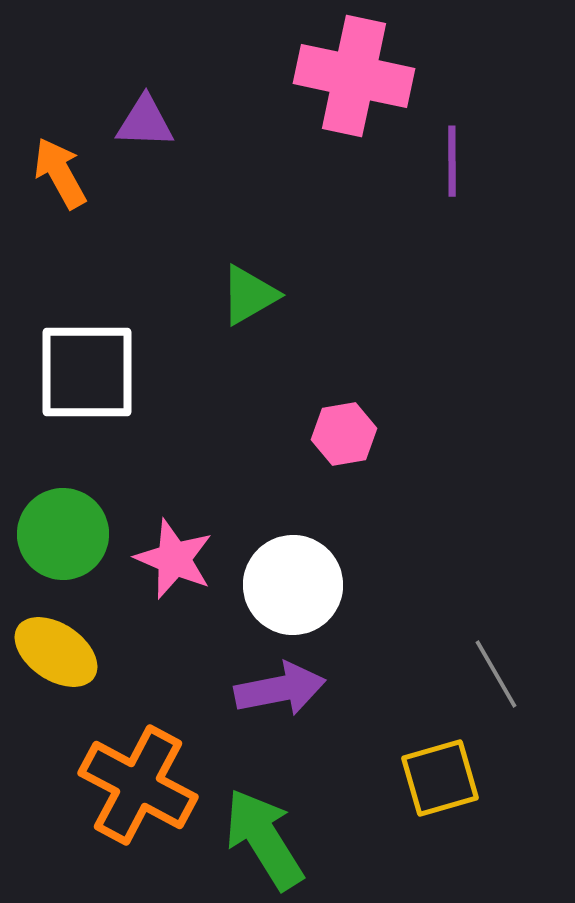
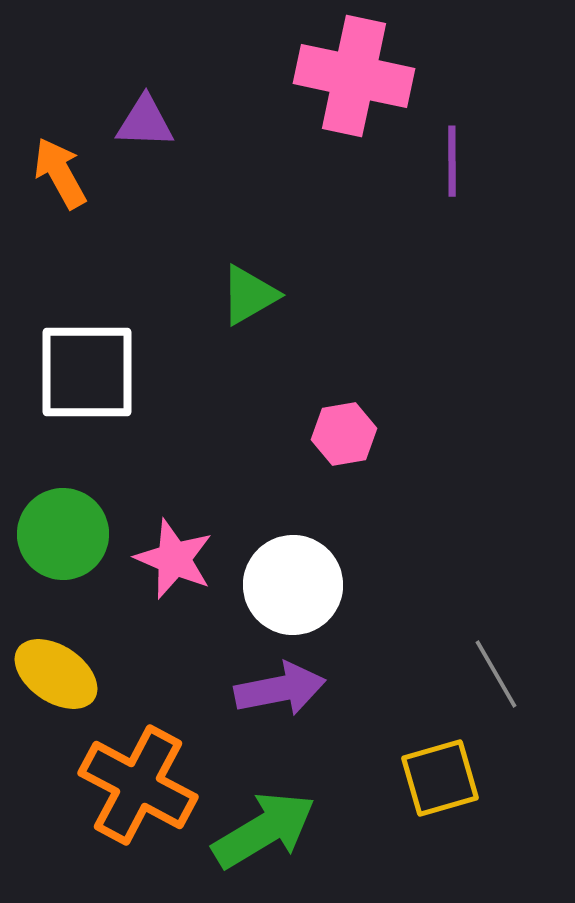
yellow ellipse: moved 22 px down
green arrow: moved 9 px up; rotated 91 degrees clockwise
